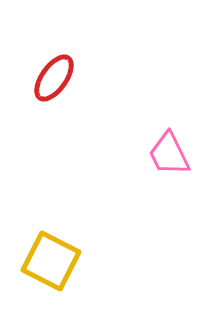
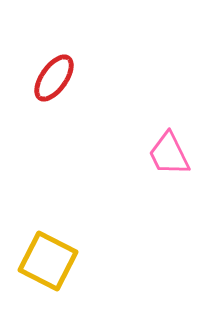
yellow square: moved 3 px left
